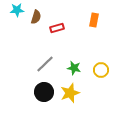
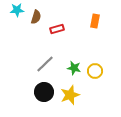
orange rectangle: moved 1 px right, 1 px down
red rectangle: moved 1 px down
yellow circle: moved 6 px left, 1 px down
yellow star: moved 2 px down
